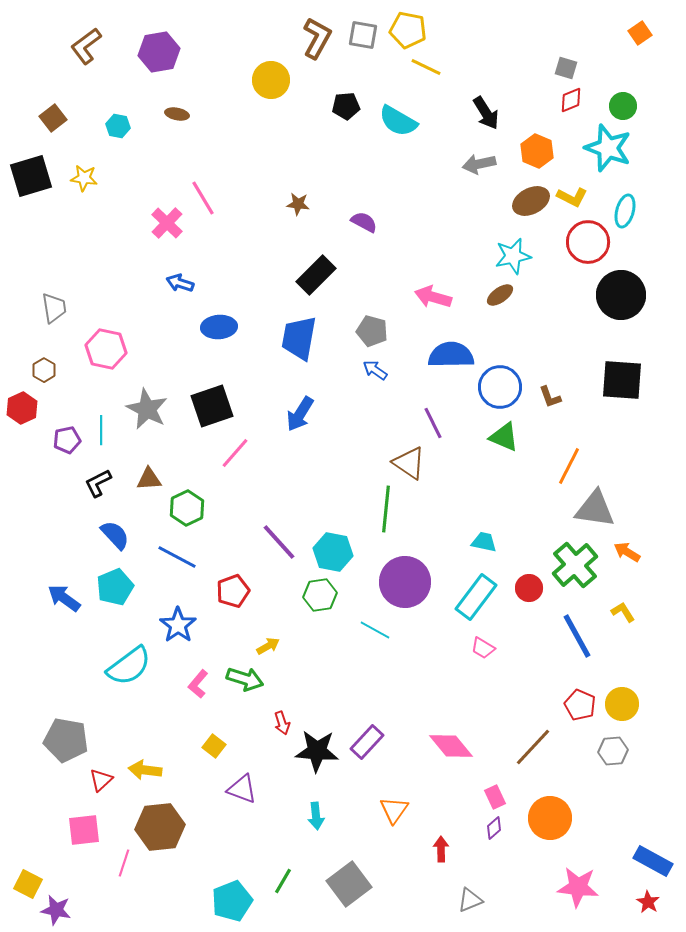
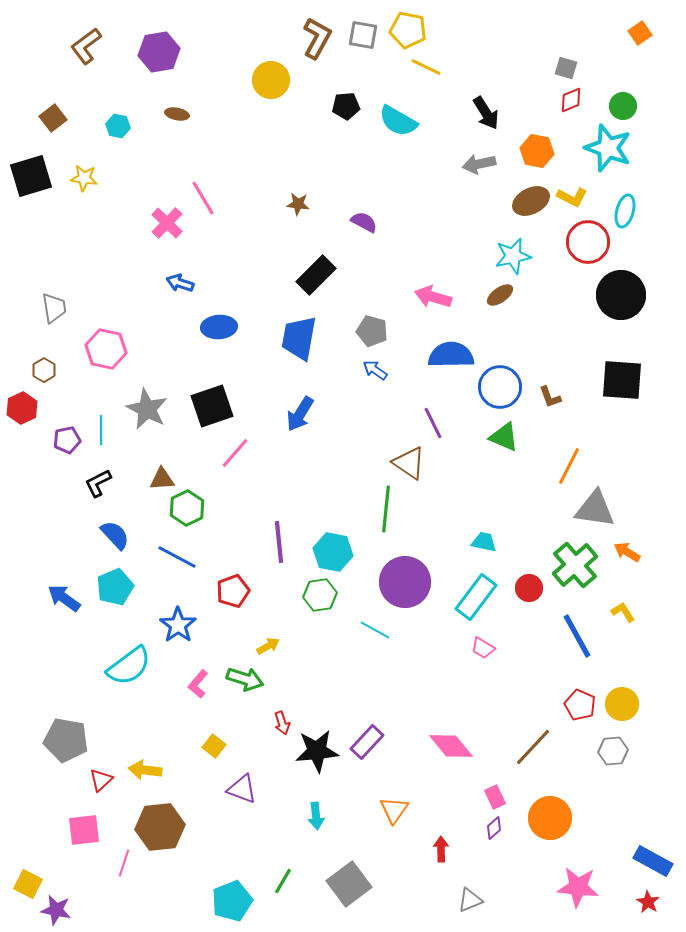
orange hexagon at (537, 151): rotated 12 degrees counterclockwise
brown triangle at (149, 479): moved 13 px right
purple line at (279, 542): rotated 36 degrees clockwise
black star at (317, 751): rotated 9 degrees counterclockwise
